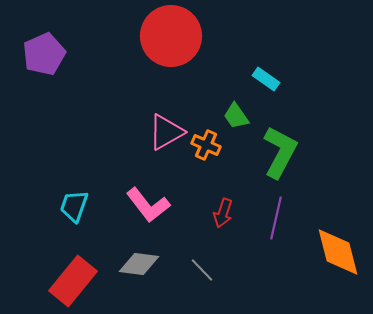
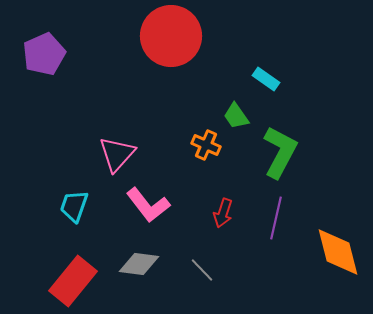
pink triangle: moved 49 px left, 22 px down; rotated 18 degrees counterclockwise
